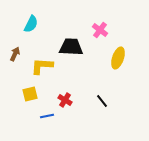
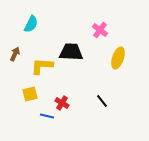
black trapezoid: moved 5 px down
red cross: moved 3 px left, 3 px down
blue line: rotated 24 degrees clockwise
